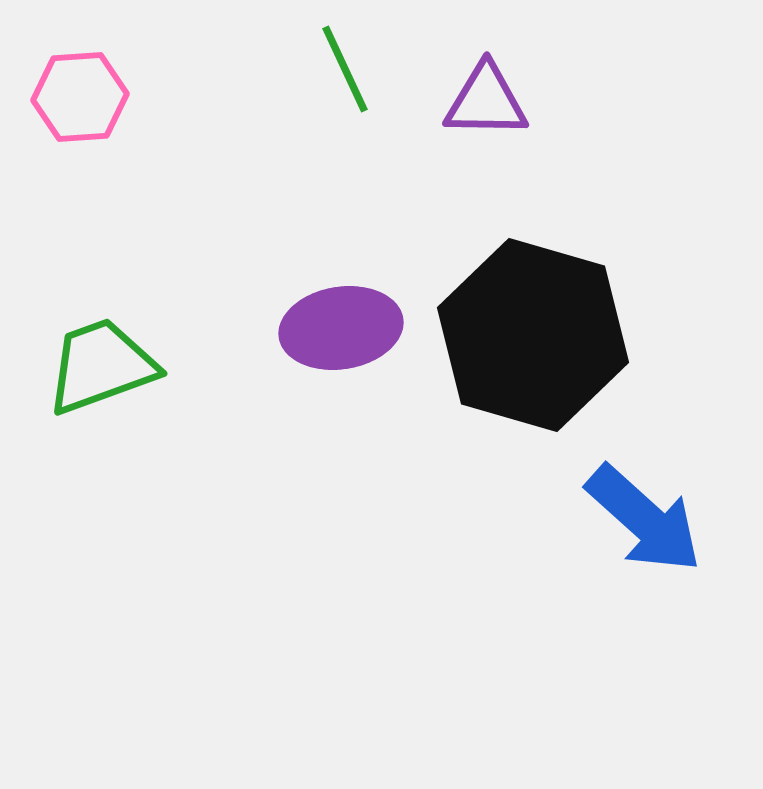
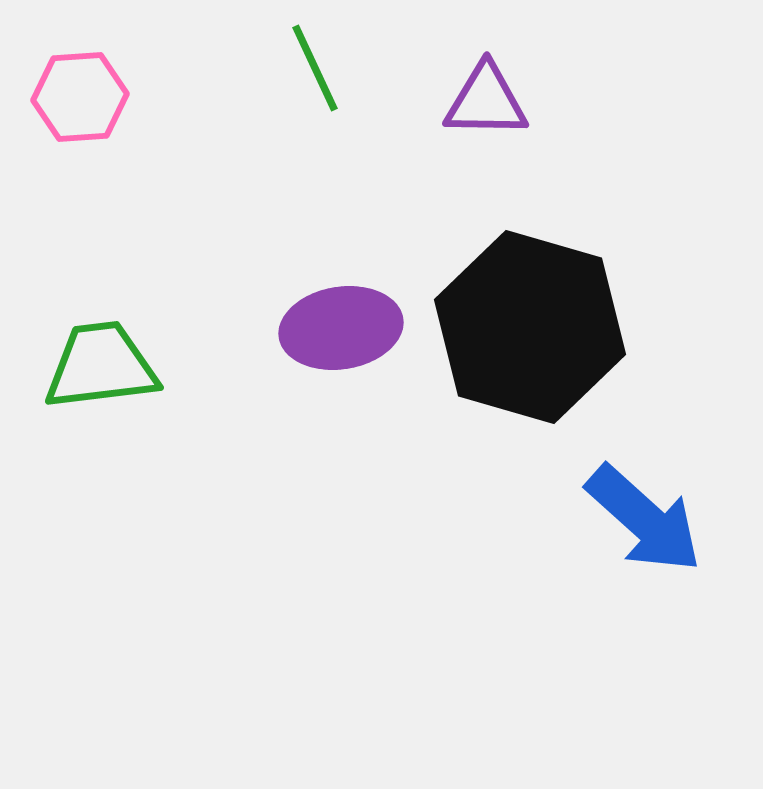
green line: moved 30 px left, 1 px up
black hexagon: moved 3 px left, 8 px up
green trapezoid: rotated 13 degrees clockwise
